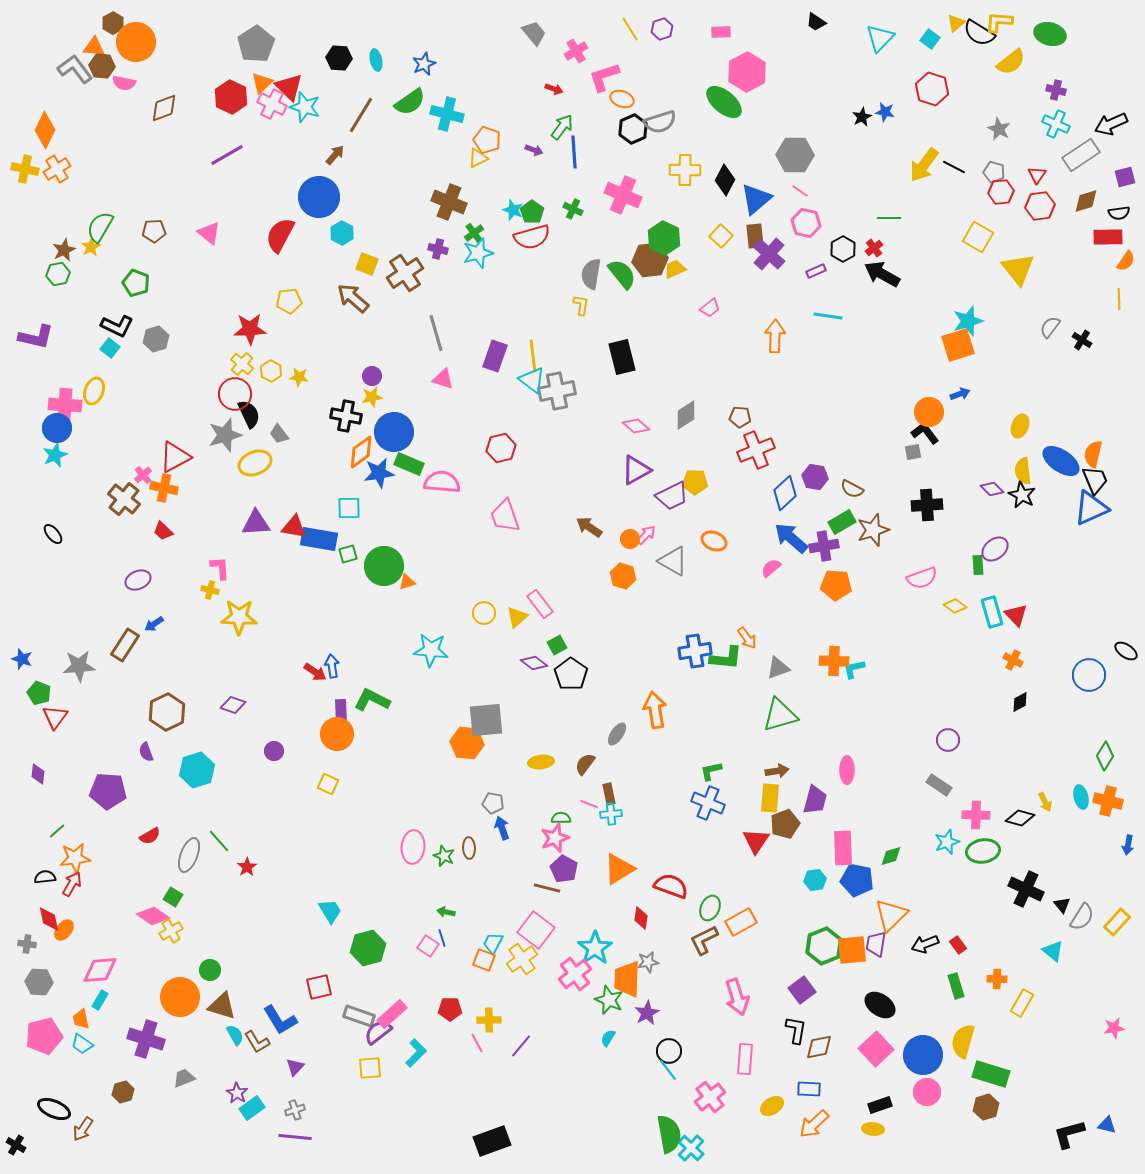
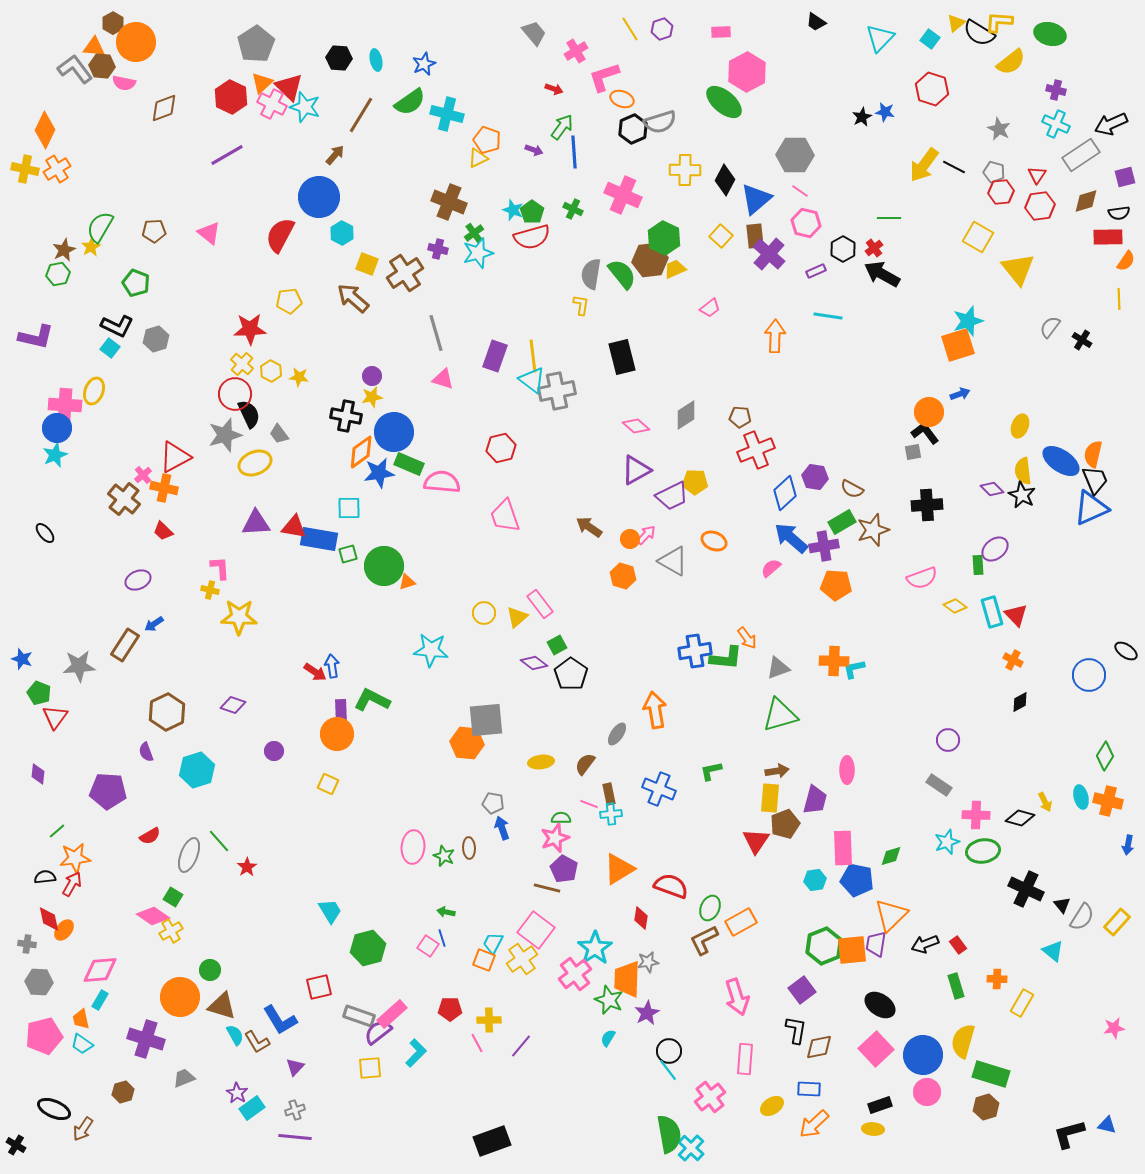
black ellipse at (53, 534): moved 8 px left, 1 px up
blue cross at (708, 803): moved 49 px left, 14 px up
